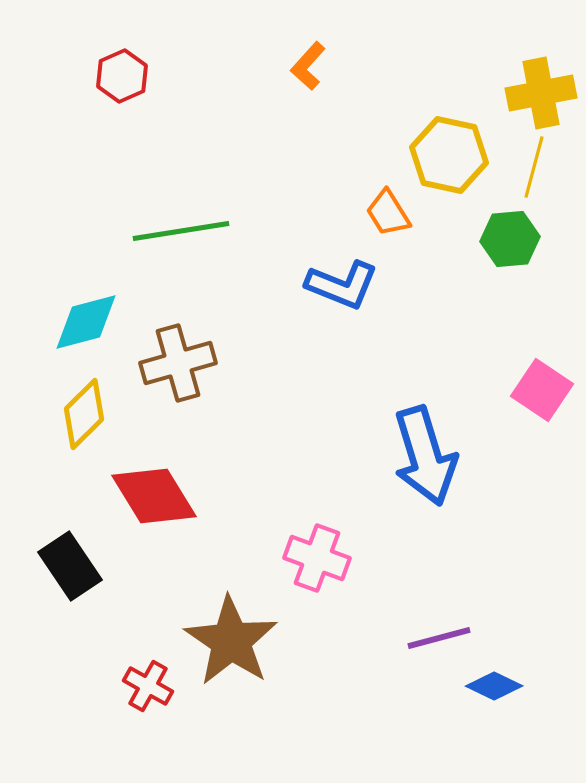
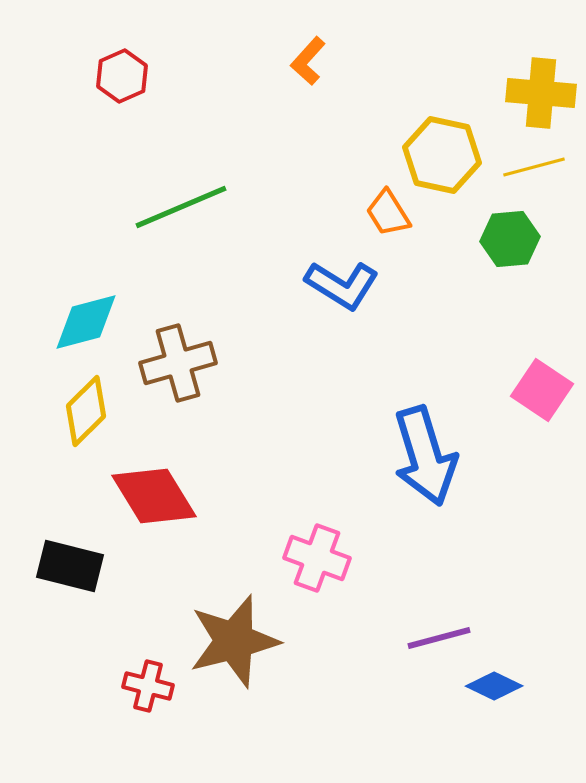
orange L-shape: moved 5 px up
yellow cross: rotated 16 degrees clockwise
yellow hexagon: moved 7 px left
yellow line: rotated 60 degrees clockwise
green line: moved 24 px up; rotated 14 degrees counterclockwise
blue L-shape: rotated 10 degrees clockwise
yellow diamond: moved 2 px right, 3 px up
black rectangle: rotated 42 degrees counterclockwise
brown star: moved 3 px right; rotated 24 degrees clockwise
red cross: rotated 15 degrees counterclockwise
